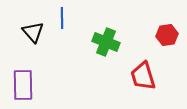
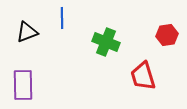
black triangle: moved 6 px left; rotated 50 degrees clockwise
